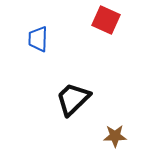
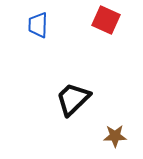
blue trapezoid: moved 14 px up
